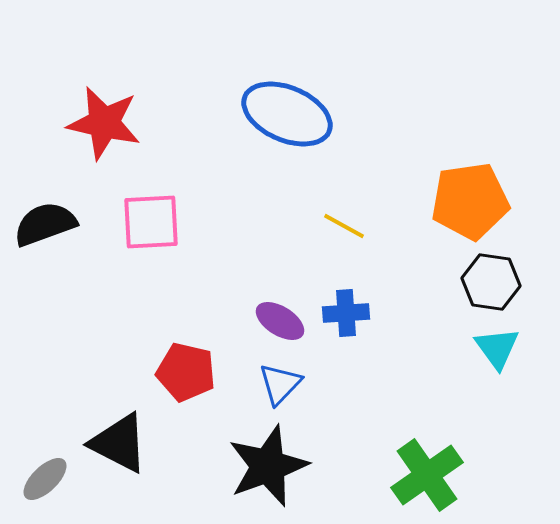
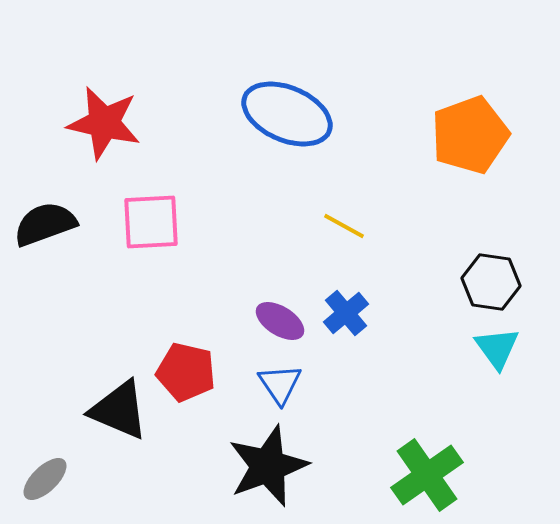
orange pentagon: moved 66 px up; rotated 12 degrees counterclockwise
blue cross: rotated 36 degrees counterclockwise
blue triangle: rotated 18 degrees counterclockwise
black triangle: moved 33 px up; rotated 4 degrees counterclockwise
